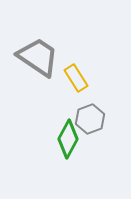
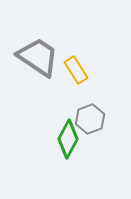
yellow rectangle: moved 8 px up
